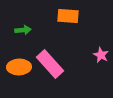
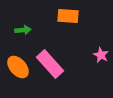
orange ellipse: moved 1 px left; rotated 50 degrees clockwise
